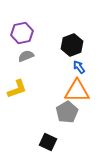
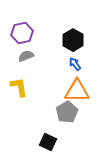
black hexagon: moved 1 px right, 5 px up; rotated 10 degrees counterclockwise
blue arrow: moved 4 px left, 3 px up
yellow L-shape: moved 2 px right, 2 px up; rotated 80 degrees counterclockwise
